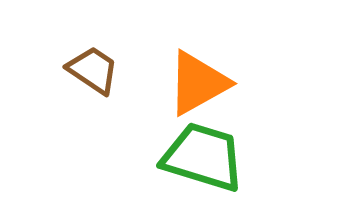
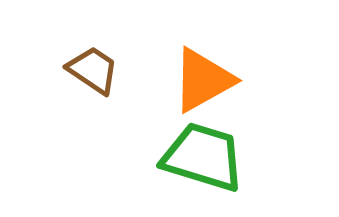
orange triangle: moved 5 px right, 3 px up
